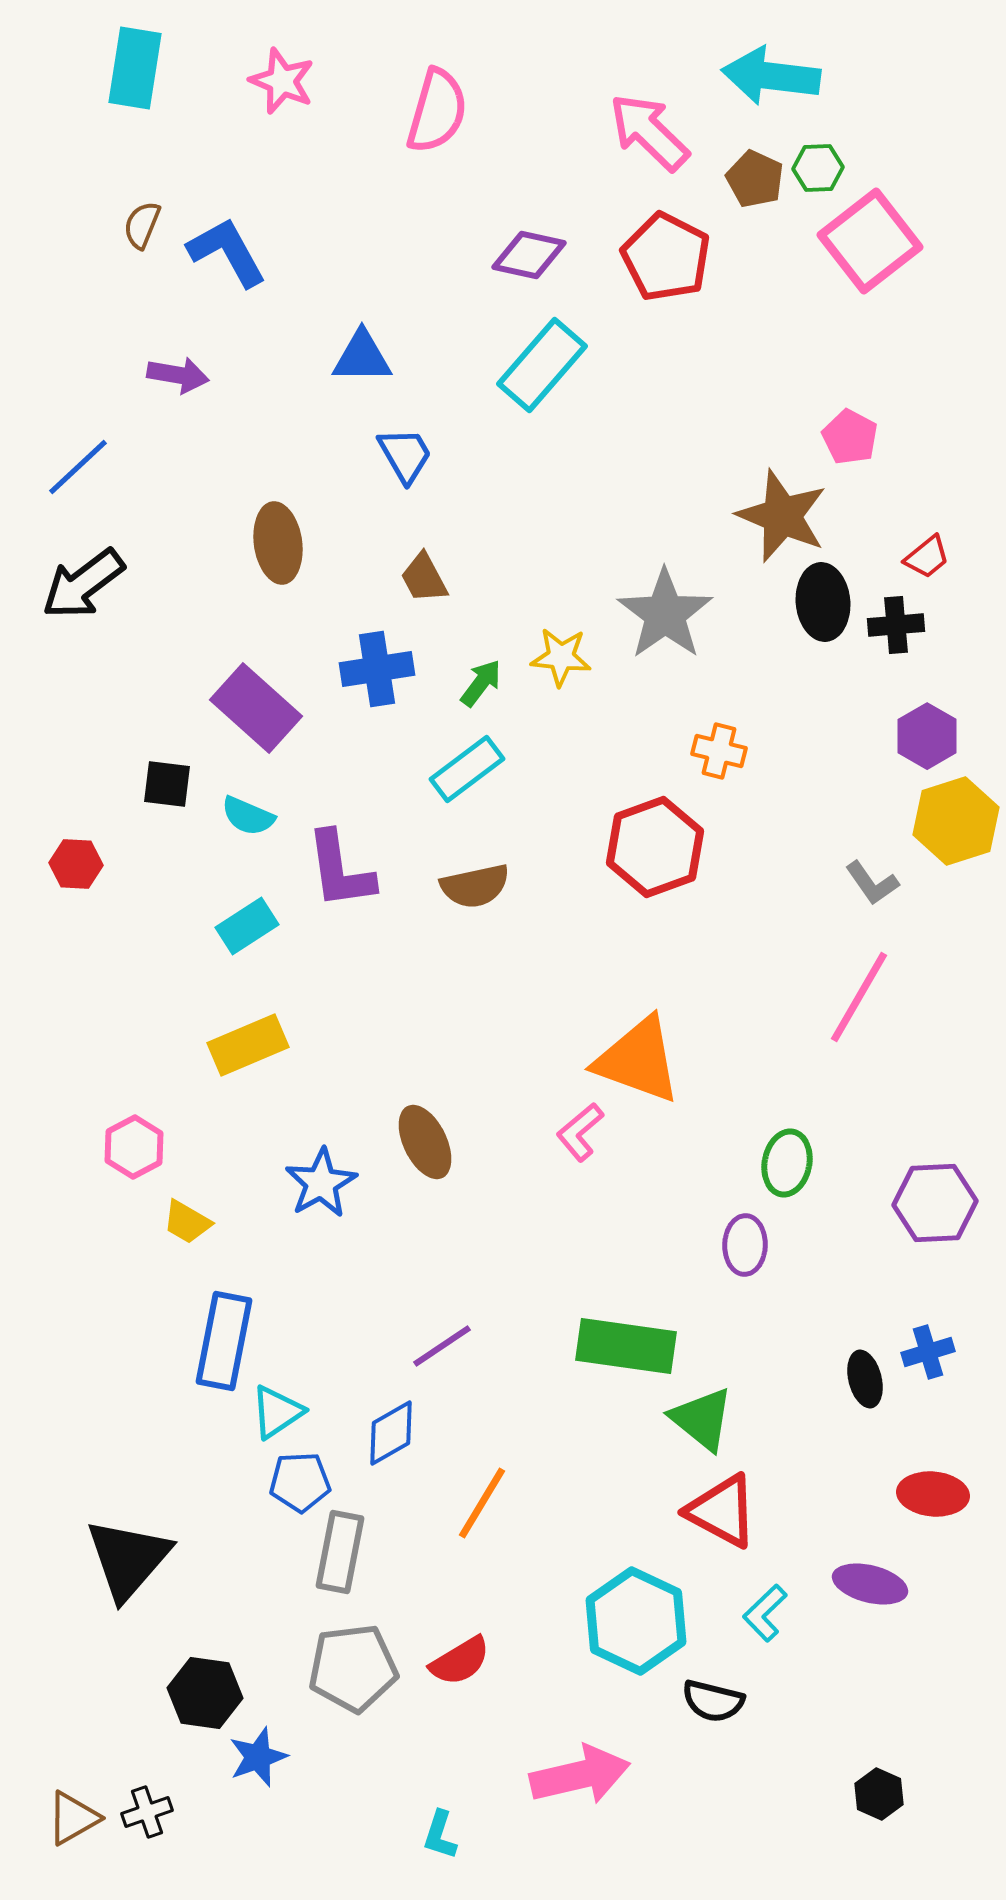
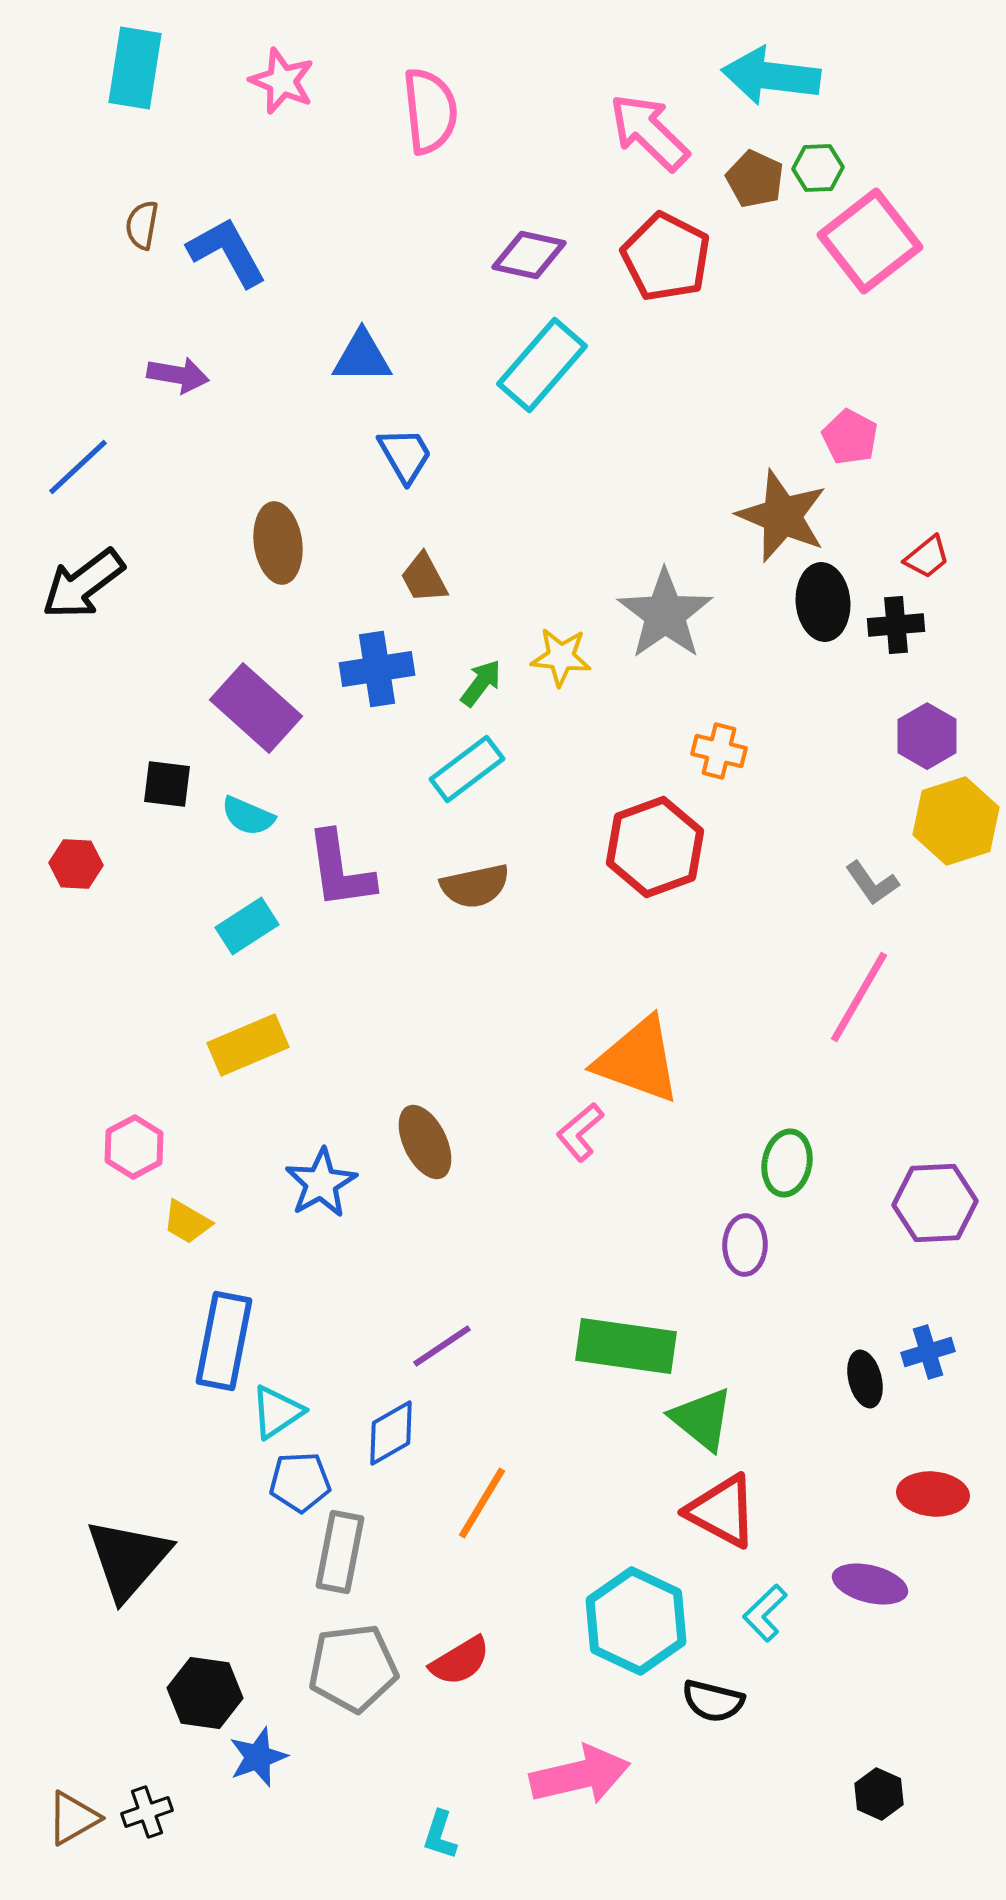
pink semicircle at (437, 111): moved 7 px left; rotated 22 degrees counterclockwise
brown semicircle at (142, 225): rotated 12 degrees counterclockwise
